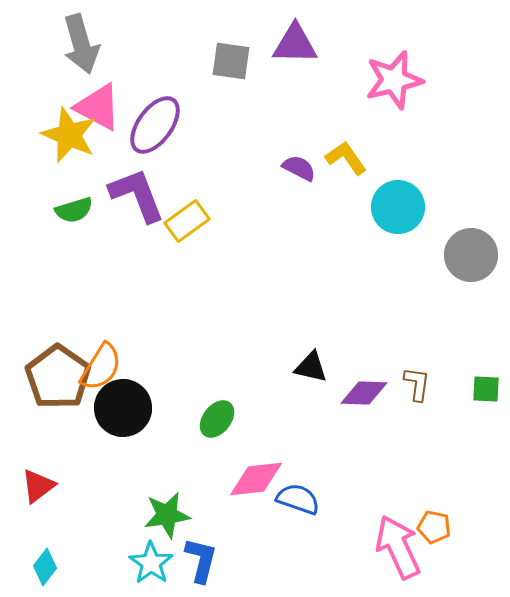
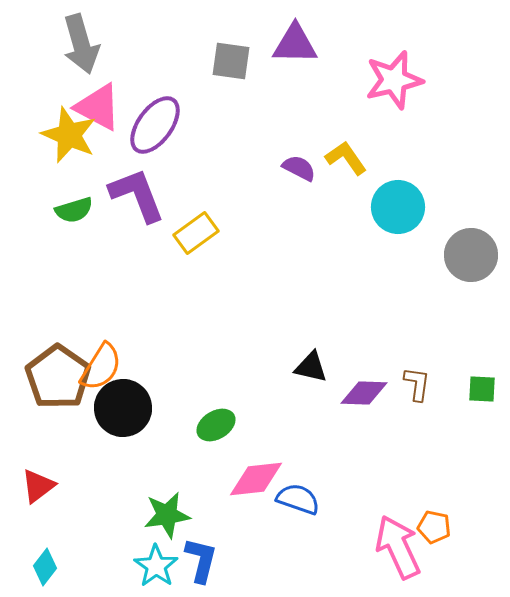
yellow rectangle: moved 9 px right, 12 px down
green square: moved 4 px left
green ellipse: moved 1 px left, 6 px down; rotated 21 degrees clockwise
cyan star: moved 5 px right, 3 px down
